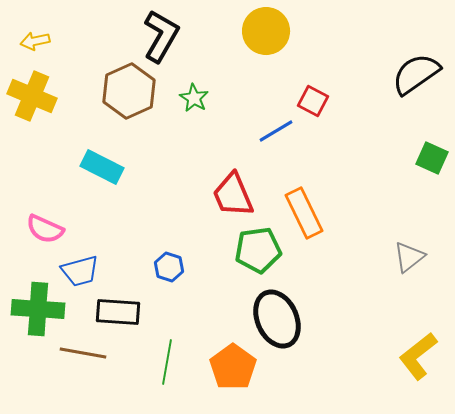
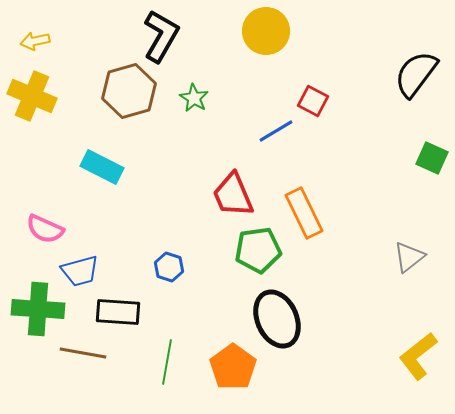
black semicircle: rotated 18 degrees counterclockwise
brown hexagon: rotated 8 degrees clockwise
